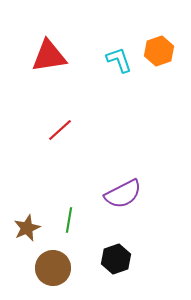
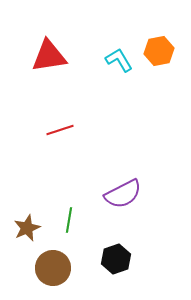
orange hexagon: rotated 8 degrees clockwise
cyan L-shape: rotated 12 degrees counterclockwise
red line: rotated 24 degrees clockwise
